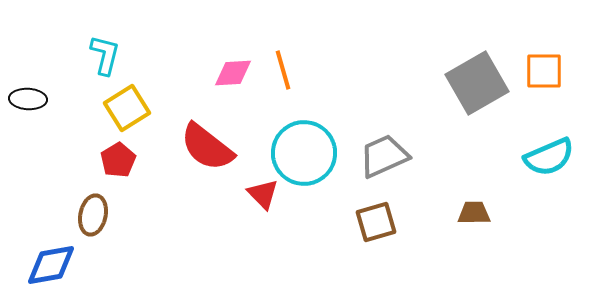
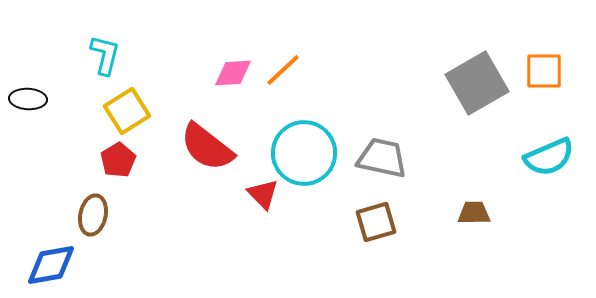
orange line: rotated 63 degrees clockwise
yellow square: moved 3 px down
gray trapezoid: moved 2 px left, 2 px down; rotated 36 degrees clockwise
